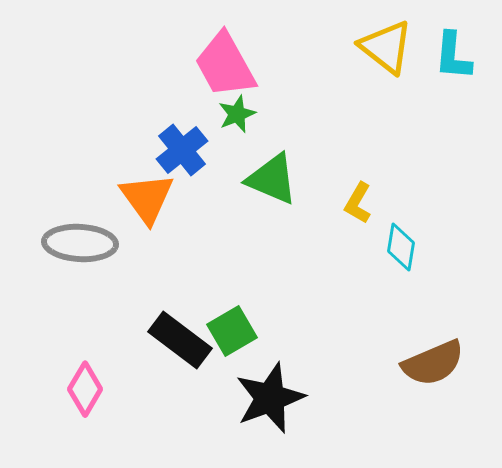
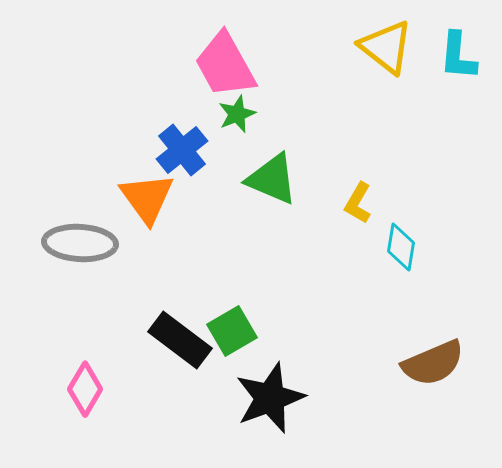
cyan L-shape: moved 5 px right
